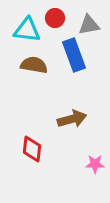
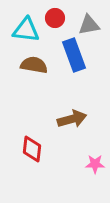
cyan triangle: moved 1 px left
